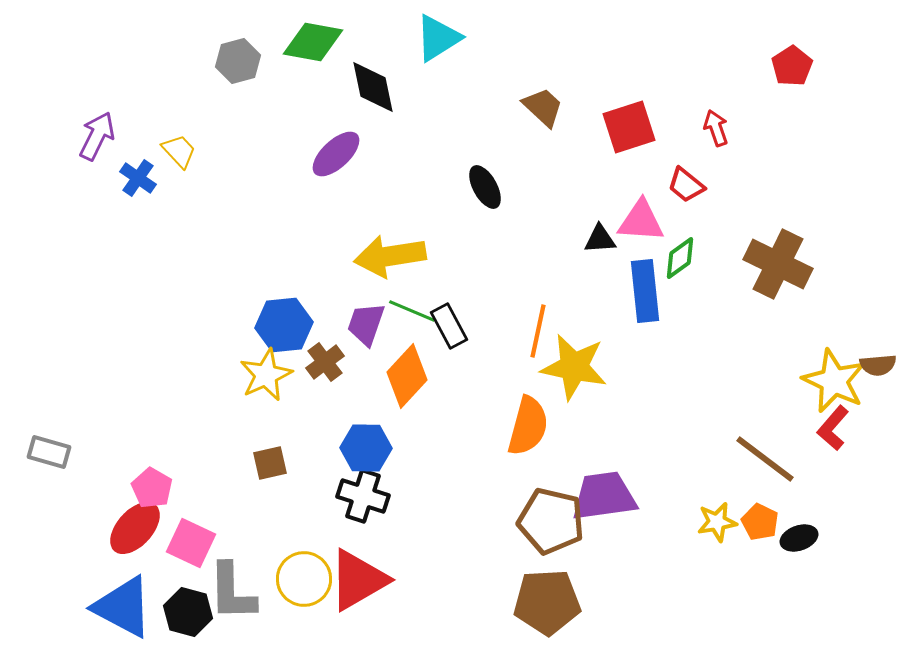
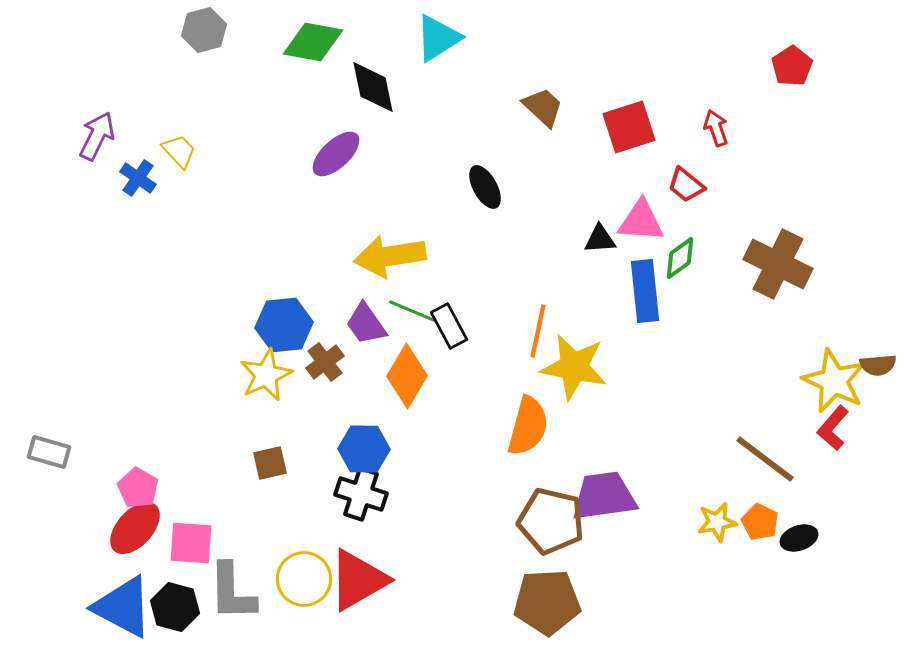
gray hexagon at (238, 61): moved 34 px left, 31 px up
purple trapezoid at (366, 324): rotated 54 degrees counterclockwise
orange diamond at (407, 376): rotated 12 degrees counterclockwise
blue hexagon at (366, 448): moved 2 px left, 1 px down
pink pentagon at (152, 488): moved 14 px left
black cross at (363, 496): moved 2 px left, 2 px up
pink square at (191, 543): rotated 21 degrees counterclockwise
black hexagon at (188, 612): moved 13 px left, 5 px up
